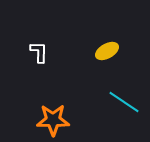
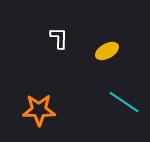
white L-shape: moved 20 px right, 14 px up
orange star: moved 14 px left, 10 px up
